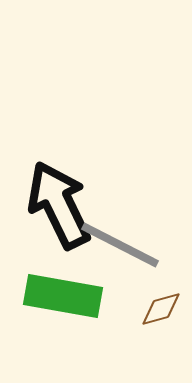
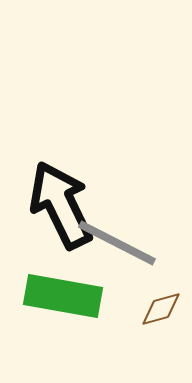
black arrow: moved 2 px right
gray line: moved 3 px left, 2 px up
